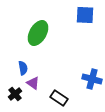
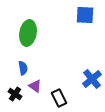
green ellipse: moved 10 px left; rotated 20 degrees counterclockwise
blue cross: rotated 36 degrees clockwise
purple triangle: moved 2 px right, 3 px down
black cross: rotated 16 degrees counterclockwise
black rectangle: rotated 30 degrees clockwise
